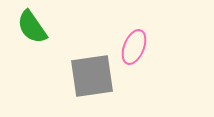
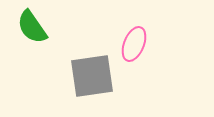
pink ellipse: moved 3 px up
